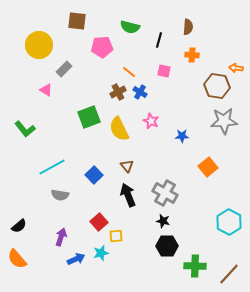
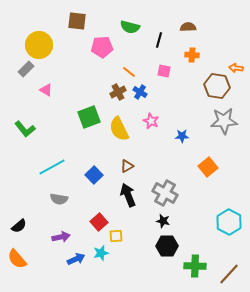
brown semicircle: rotated 98 degrees counterclockwise
gray rectangle: moved 38 px left
brown triangle: rotated 40 degrees clockwise
gray semicircle: moved 1 px left, 4 px down
purple arrow: rotated 60 degrees clockwise
